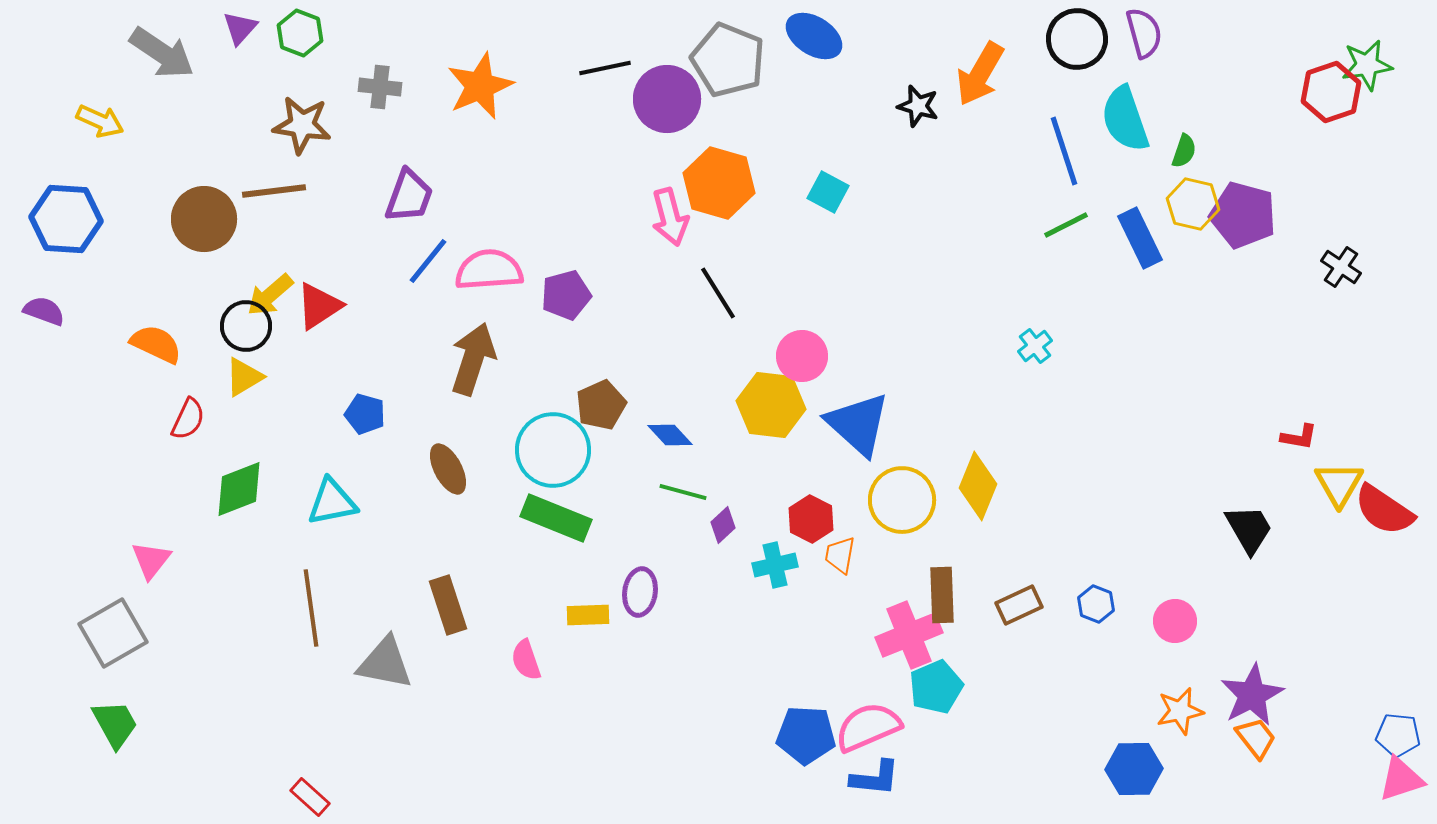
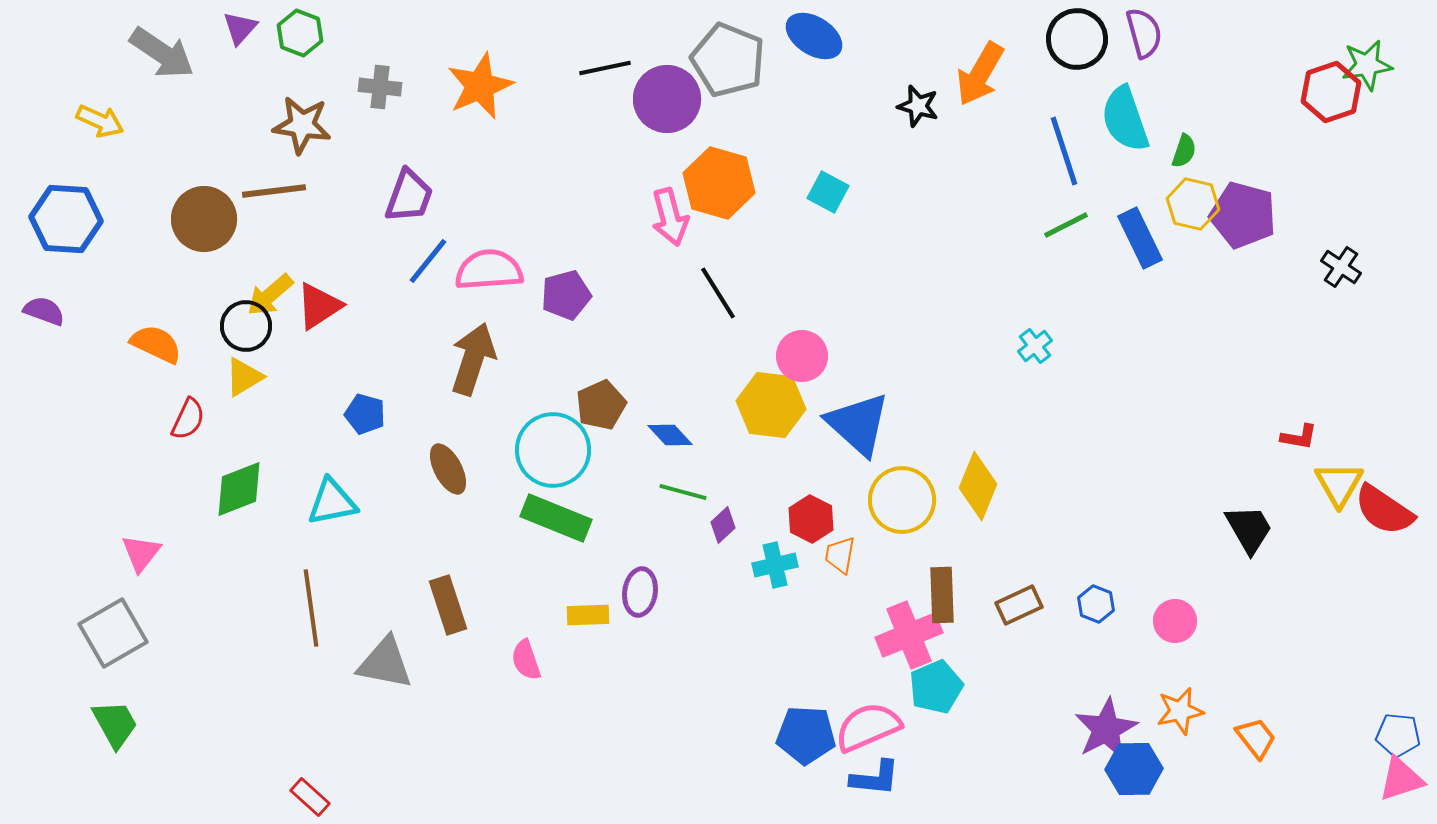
pink triangle at (151, 560): moved 10 px left, 7 px up
purple star at (1252, 695): moved 146 px left, 34 px down
